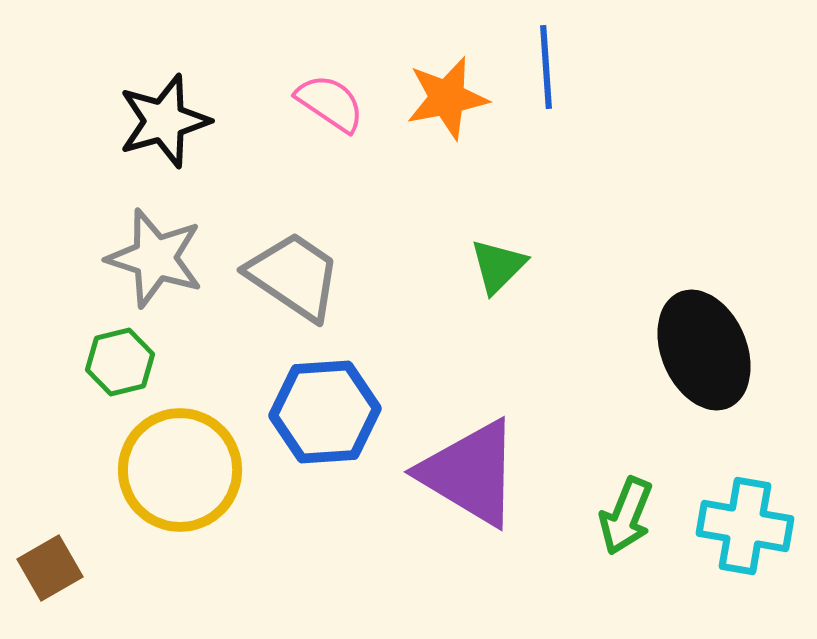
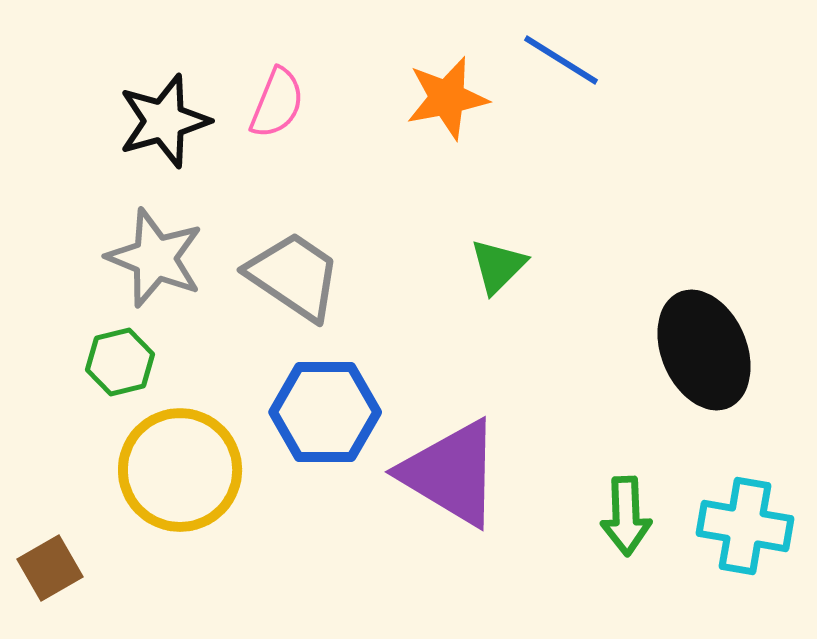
blue line: moved 15 px right, 7 px up; rotated 54 degrees counterclockwise
pink semicircle: moved 53 px left; rotated 78 degrees clockwise
gray star: rotated 4 degrees clockwise
blue hexagon: rotated 4 degrees clockwise
purple triangle: moved 19 px left
green arrow: rotated 24 degrees counterclockwise
